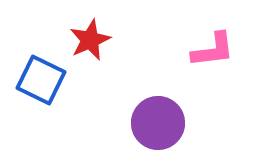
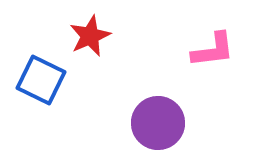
red star: moved 4 px up
